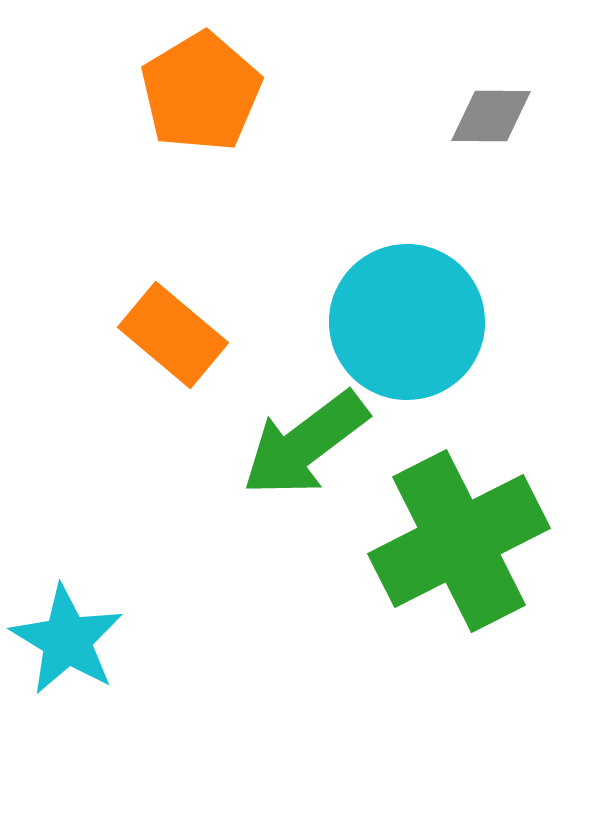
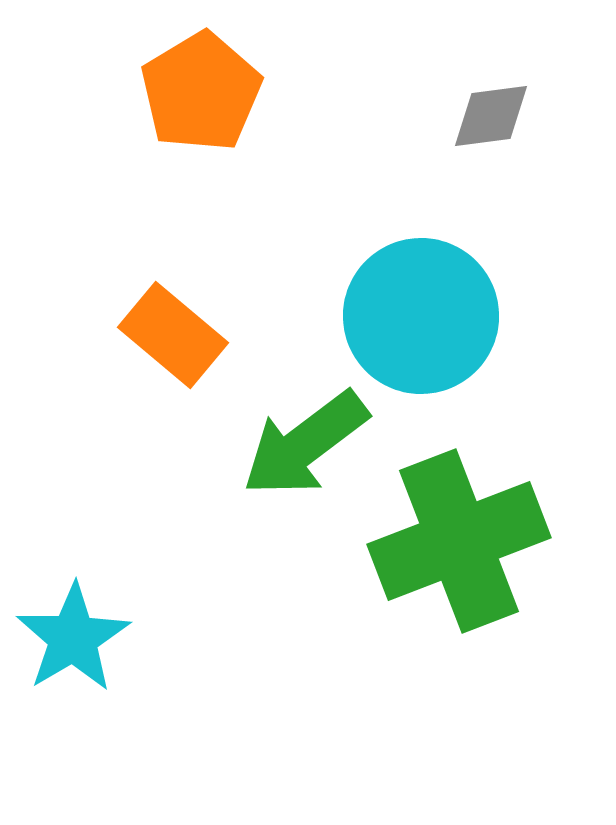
gray diamond: rotated 8 degrees counterclockwise
cyan circle: moved 14 px right, 6 px up
green cross: rotated 6 degrees clockwise
cyan star: moved 6 px right, 2 px up; rotated 10 degrees clockwise
